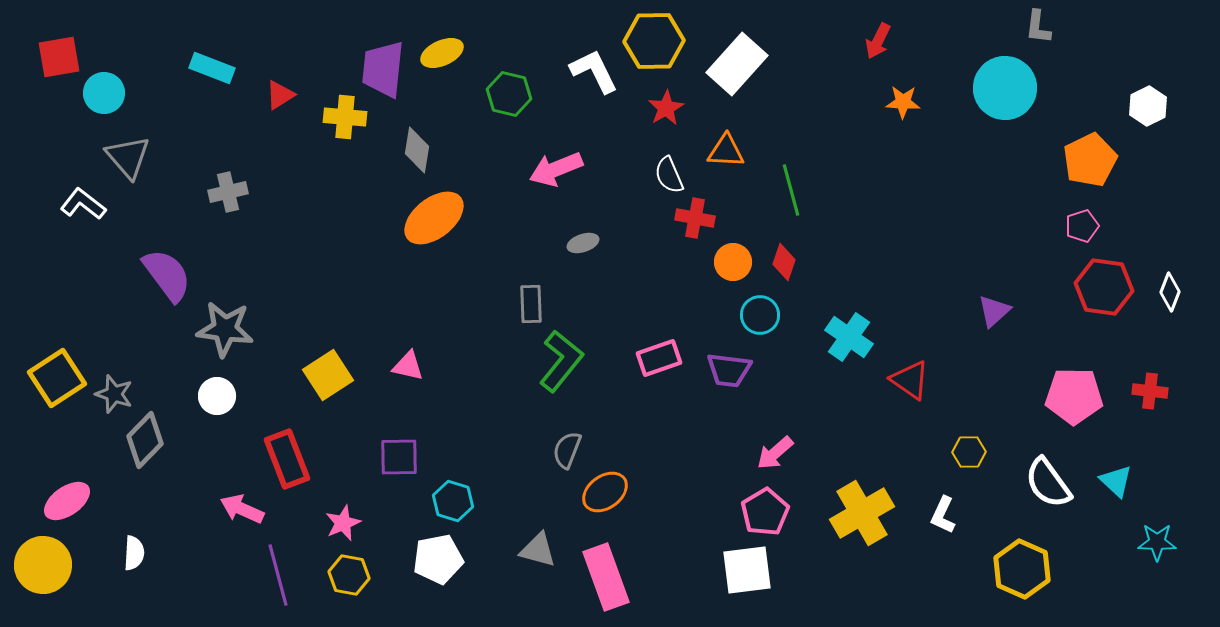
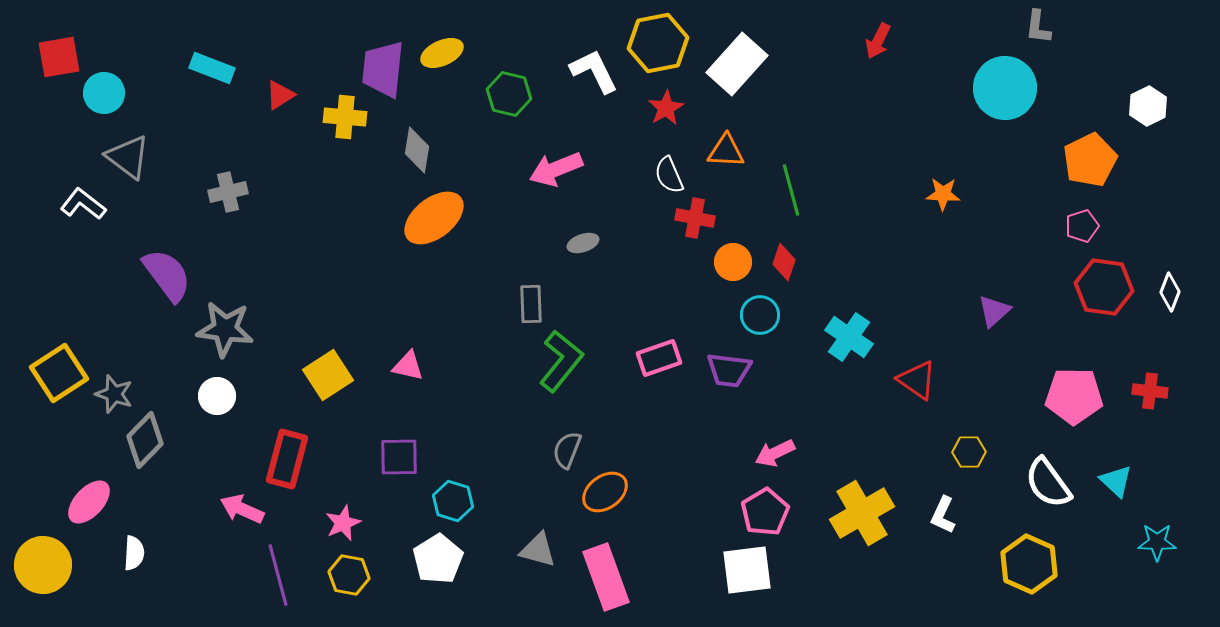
yellow hexagon at (654, 41): moved 4 px right, 2 px down; rotated 10 degrees counterclockwise
orange star at (903, 102): moved 40 px right, 92 px down
gray triangle at (128, 157): rotated 12 degrees counterclockwise
yellow square at (57, 378): moved 2 px right, 5 px up
red triangle at (910, 380): moved 7 px right
pink arrow at (775, 453): rotated 15 degrees clockwise
red rectangle at (287, 459): rotated 36 degrees clockwise
pink ellipse at (67, 501): moved 22 px right, 1 px down; rotated 12 degrees counterclockwise
white pentagon at (438, 559): rotated 21 degrees counterclockwise
yellow hexagon at (1022, 569): moved 7 px right, 5 px up
